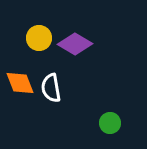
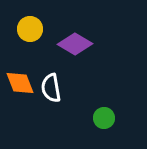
yellow circle: moved 9 px left, 9 px up
green circle: moved 6 px left, 5 px up
